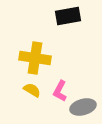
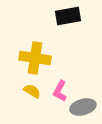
yellow semicircle: moved 1 px down
